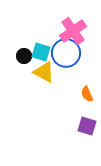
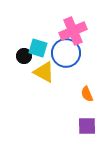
pink cross: rotated 12 degrees clockwise
cyan square: moved 3 px left, 4 px up
purple square: rotated 18 degrees counterclockwise
